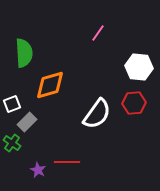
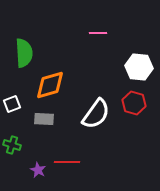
pink line: rotated 54 degrees clockwise
red hexagon: rotated 20 degrees clockwise
white semicircle: moved 1 px left
gray rectangle: moved 17 px right, 3 px up; rotated 48 degrees clockwise
green cross: moved 2 px down; rotated 18 degrees counterclockwise
